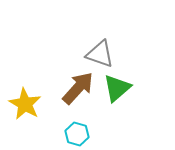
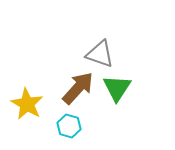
green triangle: rotated 16 degrees counterclockwise
yellow star: moved 2 px right
cyan hexagon: moved 8 px left, 8 px up
